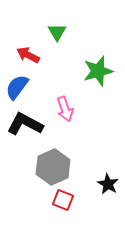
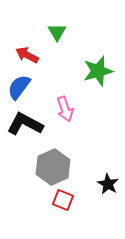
red arrow: moved 1 px left
blue semicircle: moved 2 px right
